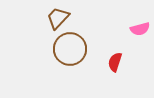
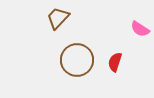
pink semicircle: rotated 48 degrees clockwise
brown circle: moved 7 px right, 11 px down
